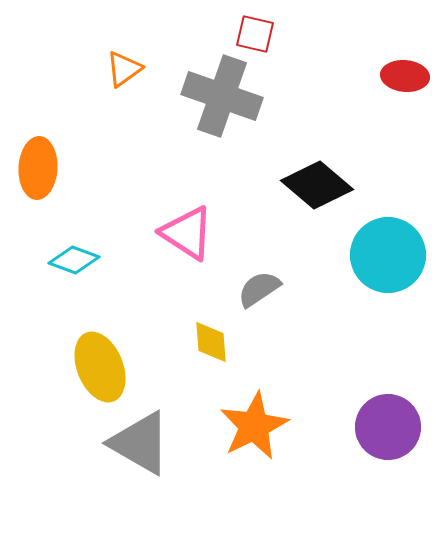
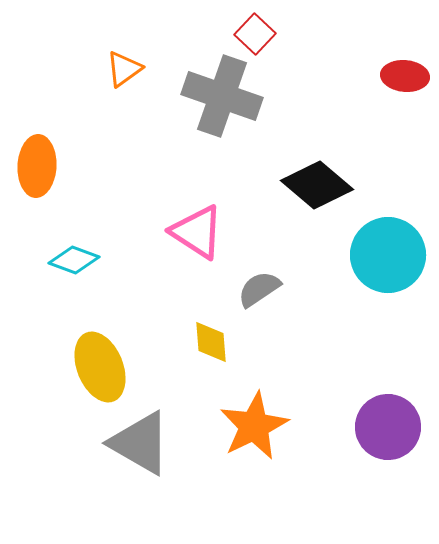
red square: rotated 30 degrees clockwise
orange ellipse: moved 1 px left, 2 px up
pink triangle: moved 10 px right, 1 px up
